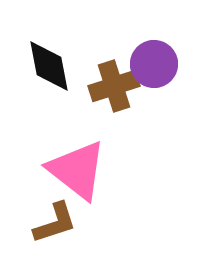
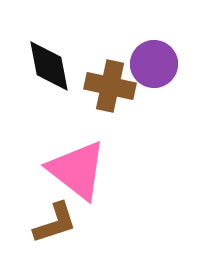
brown cross: moved 4 px left; rotated 30 degrees clockwise
